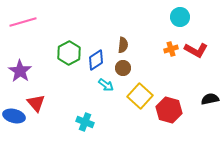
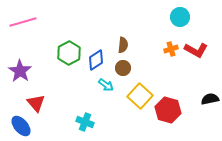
red hexagon: moved 1 px left
blue ellipse: moved 7 px right, 10 px down; rotated 35 degrees clockwise
